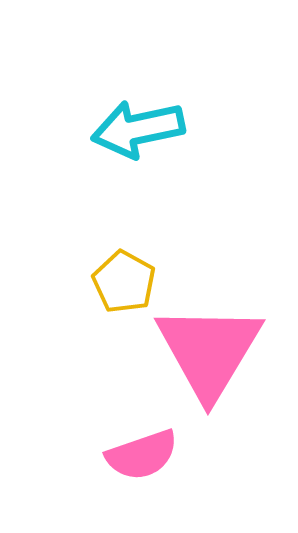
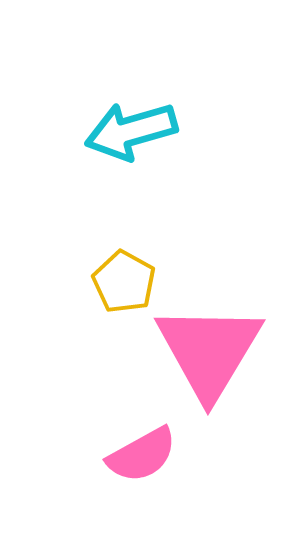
cyan arrow: moved 7 px left, 2 px down; rotated 4 degrees counterclockwise
pink semicircle: rotated 10 degrees counterclockwise
